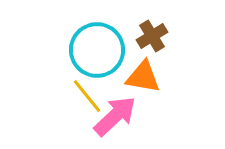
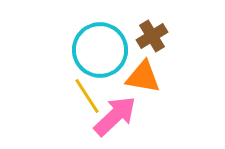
cyan circle: moved 3 px right
yellow line: rotated 6 degrees clockwise
